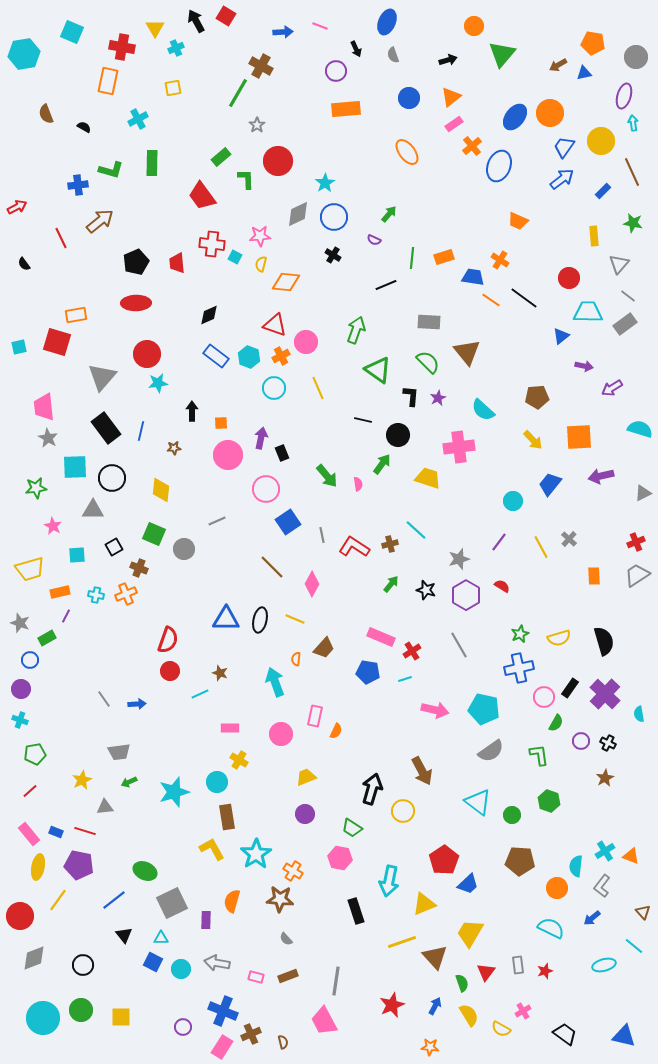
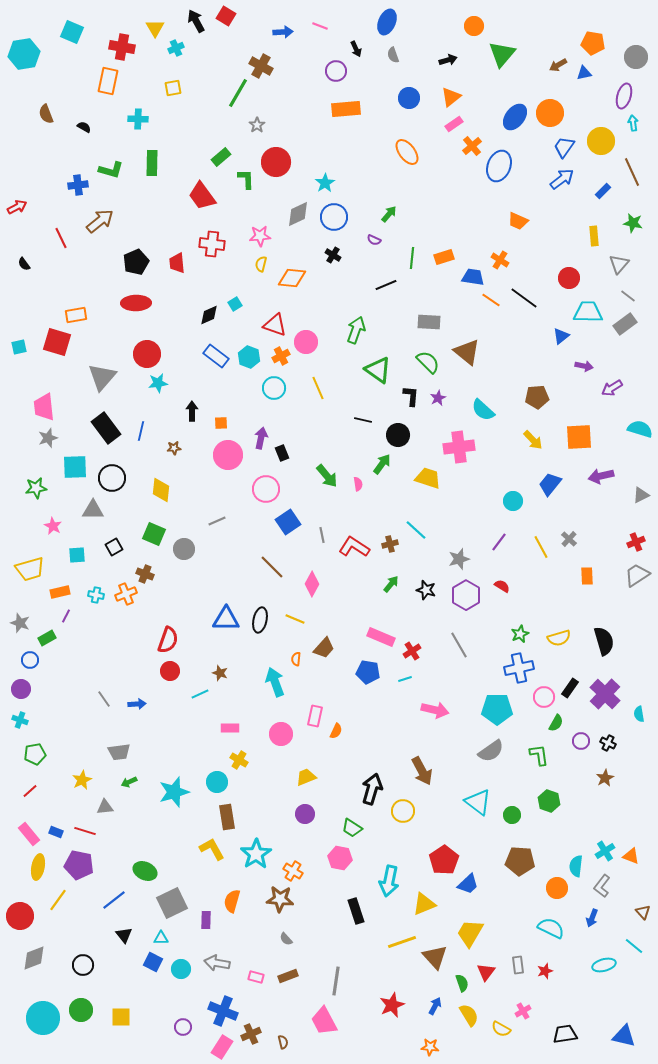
cyan cross at (138, 119): rotated 30 degrees clockwise
red circle at (278, 161): moved 2 px left, 1 px down
cyan square at (235, 257): moved 47 px down; rotated 32 degrees clockwise
orange diamond at (286, 282): moved 6 px right, 4 px up
brown triangle at (467, 352): rotated 12 degrees counterclockwise
gray star at (48, 438): rotated 24 degrees clockwise
gray triangle at (643, 493): moved 2 px left, 2 px down
brown cross at (139, 568): moved 6 px right, 6 px down
orange rectangle at (594, 576): moved 7 px left
cyan pentagon at (484, 709): moved 13 px right; rotated 12 degrees counterclockwise
blue arrow at (592, 918): rotated 30 degrees counterclockwise
black trapezoid at (565, 1034): rotated 45 degrees counterclockwise
